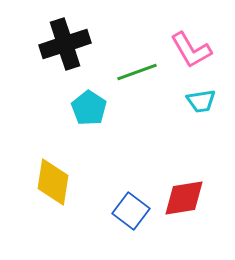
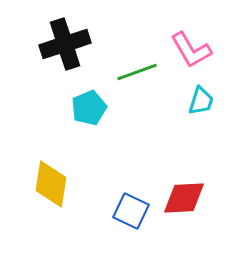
cyan trapezoid: rotated 64 degrees counterclockwise
cyan pentagon: rotated 16 degrees clockwise
yellow diamond: moved 2 px left, 2 px down
red diamond: rotated 6 degrees clockwise
blue square: rotated 12 degrees counterclockwise
